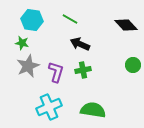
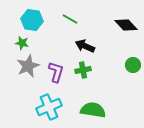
black arrow: moved 5 px right, 2 px down
